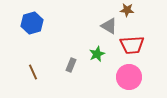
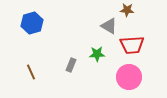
green star: rotated 21 degrees clockwise
brown line: moved 2 px left
